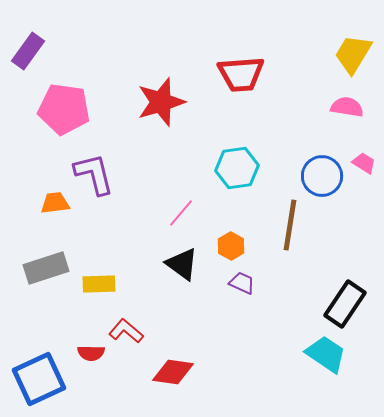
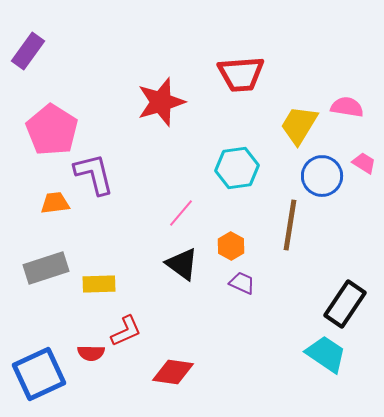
yellow trapezoid: moved 54 px left, 71 px down
pink pentagon: moved 12 px left, 21 px down; rotated 24 degrees clockwise
red L-shape: rotated 116 degrees clockwise
blue square: moved 5 px up
